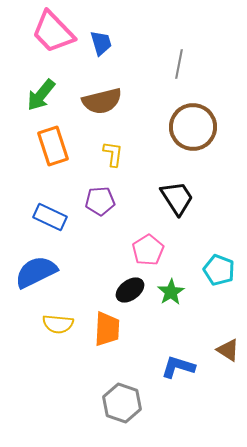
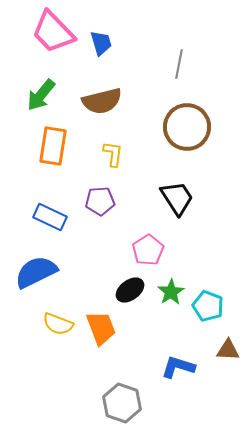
brown circle: moved 6 px left
orange rectangle: rotated 27 degrees clockwise
cyan pentagon: moved 11 px left, 36 px down
yellow semicircle: rotated 16 degrees clockwise
orange trapezoid: moved 6 px left, 1 px up; rotated 24 degrees counterclockwise
brown triangle: rotated 30 degrees counterclockwise
